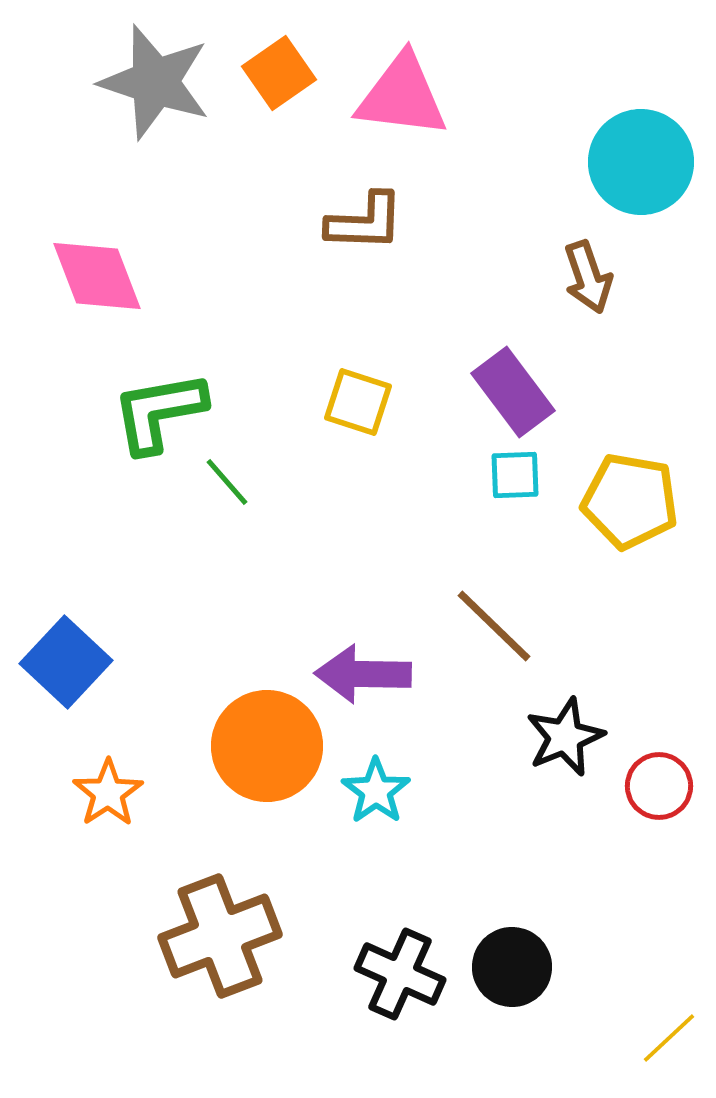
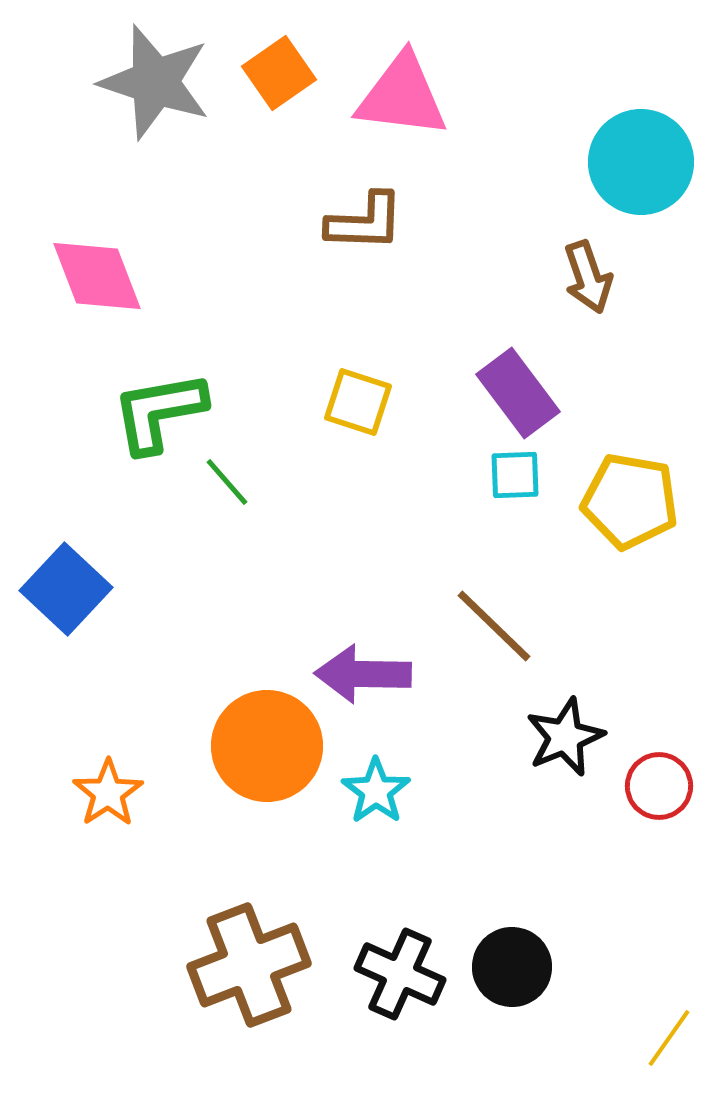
purple rectangle: moved 5 px right, 1 px down
blue square: moved 73 px up
brown cross: moved 29 px right, 29 px down
yellow line: rotated 12 degrees counterclockwise
